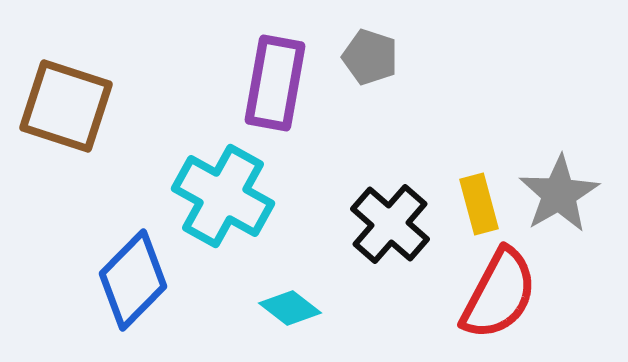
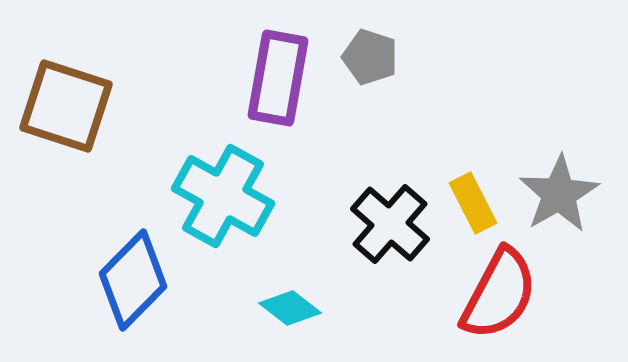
purple rectangle: moved 3 px right, 5 px up
yellow rectangle: moved 6 px left, 1 px up; rotated 12 degrees counterclockwise
